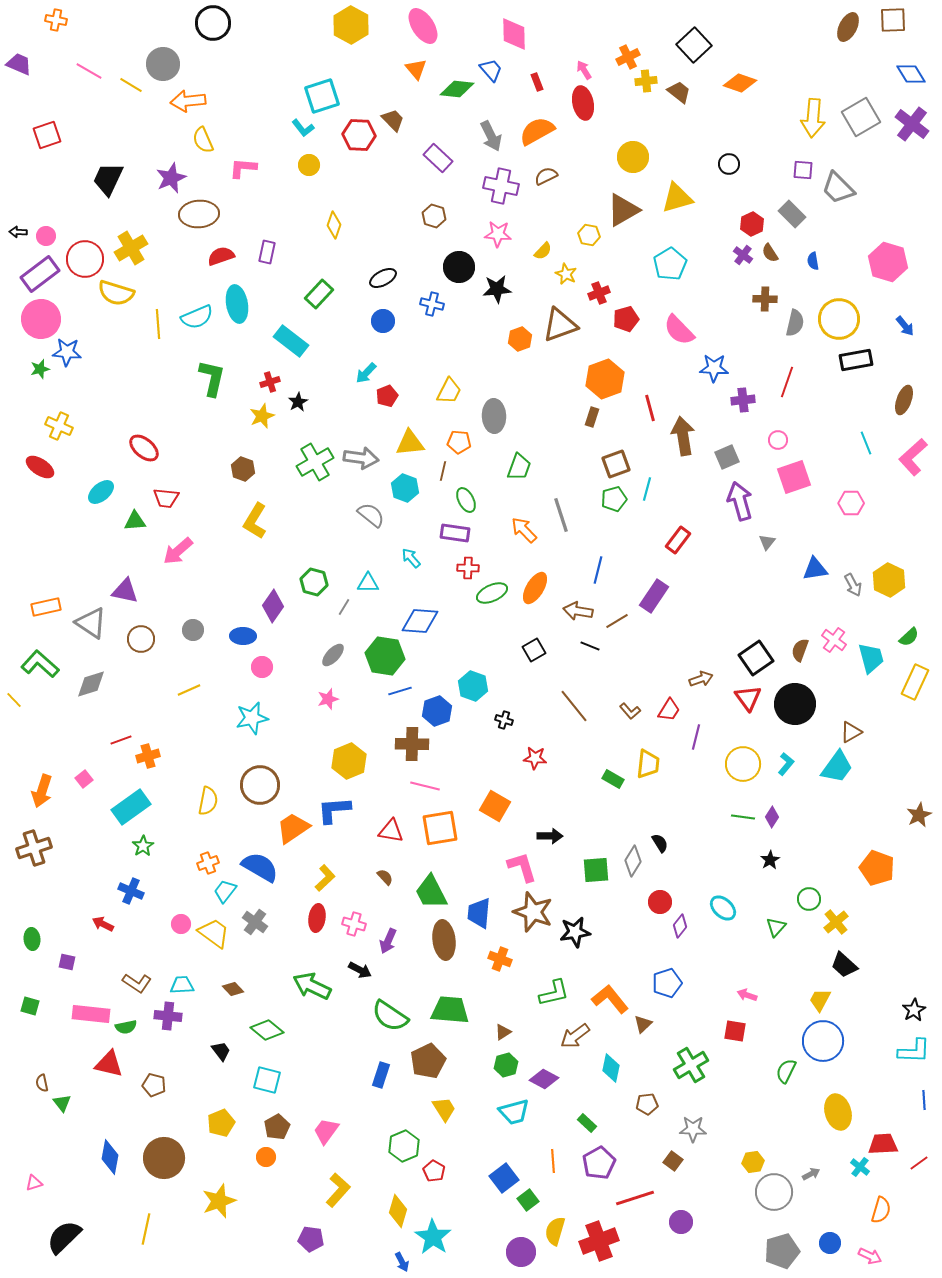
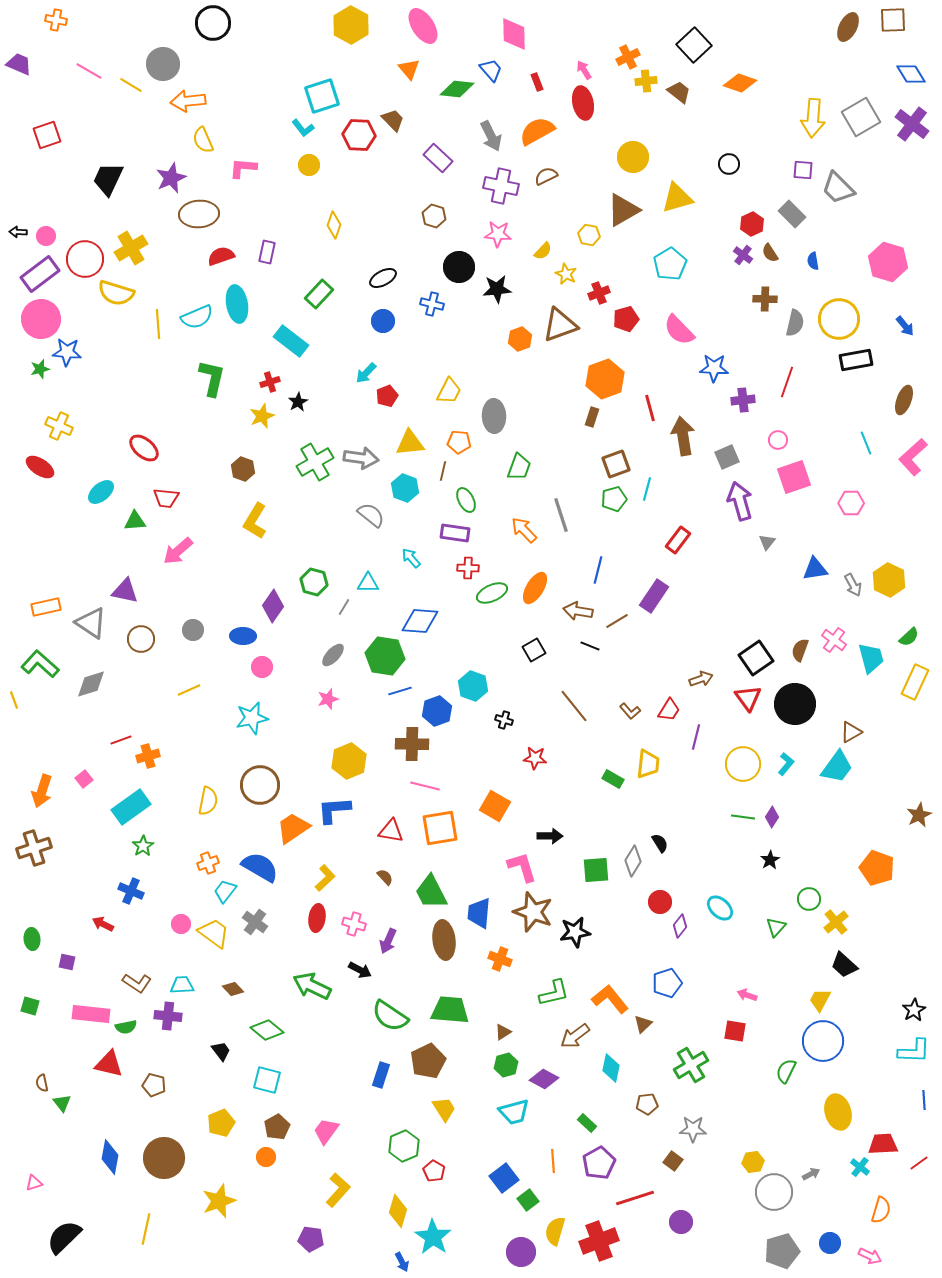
orange triangle at (416, 69): moved 7 px left
yellow line at (14, 700): rotated 24 degrees clockwise
cyan ellipse at (723, 908): moved 3 px left
